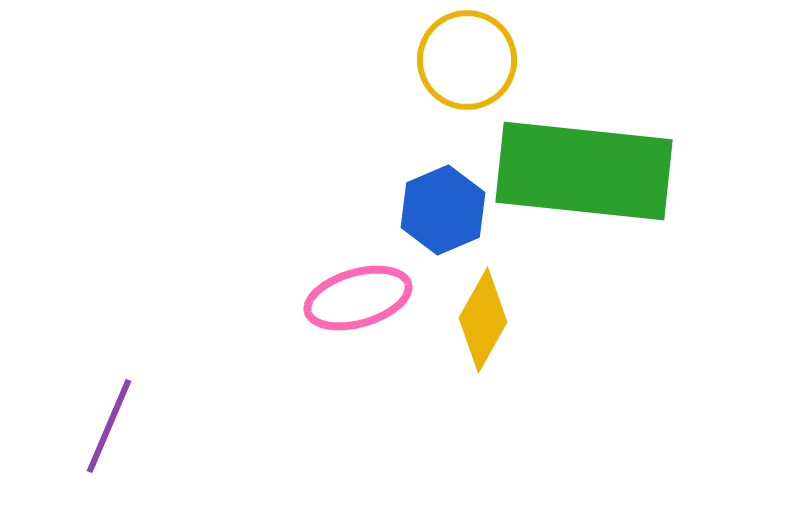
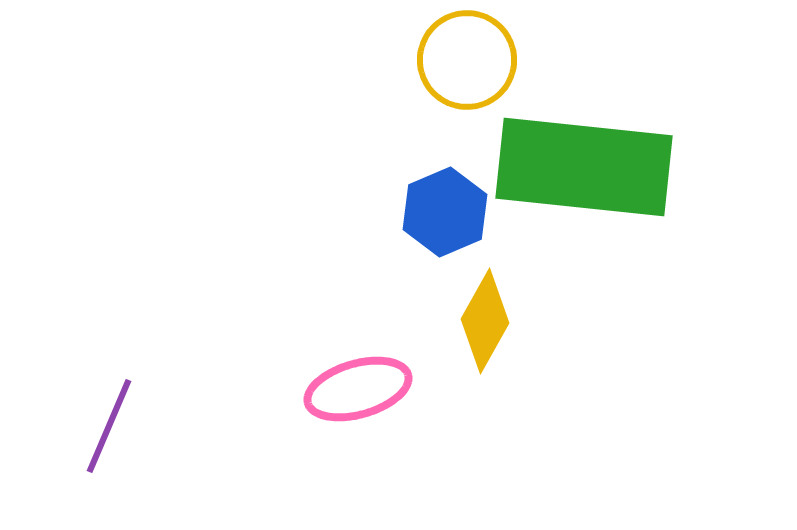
green rectangle: moved 4 px up
blue hexagon: moved 2 px right, 2 px down
pink ellipse: moved 91 px down
yellow diamond: moved 2 px right, 1 px down
